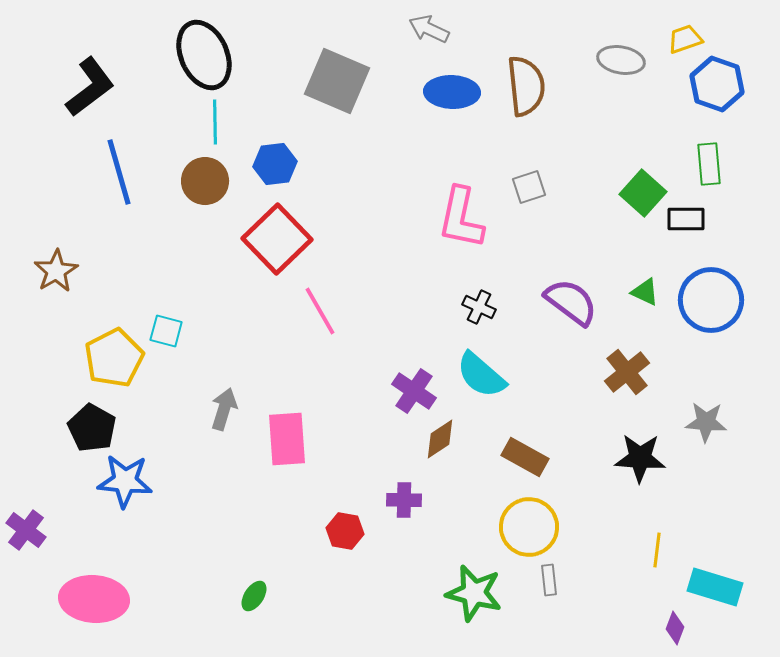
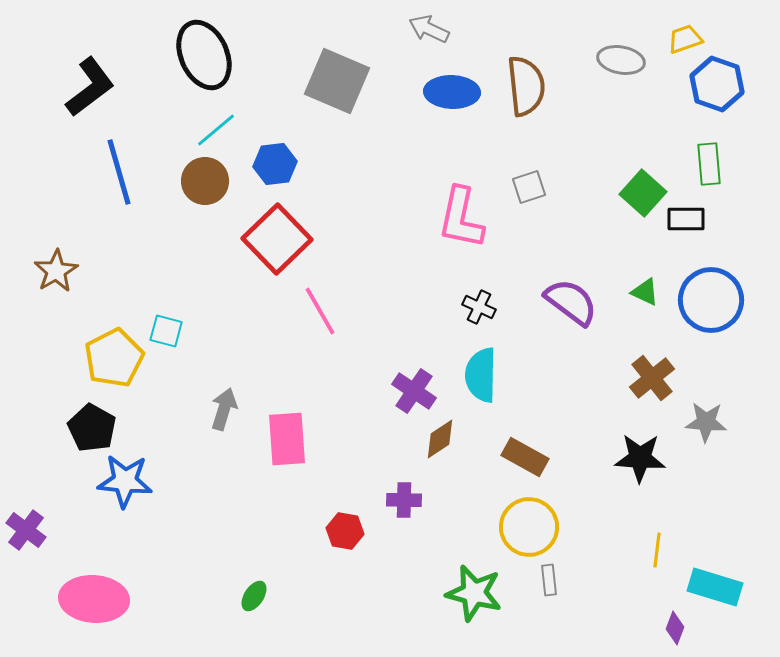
cyan line at (215, 122): moved 1 px right, 8 px down; rotated 51 degrees clockwise
brown cross at (627, 372): moved 25 px right, 6 px down
cyan semicircle at (481, 375): rotated 50 degrees clockwise
